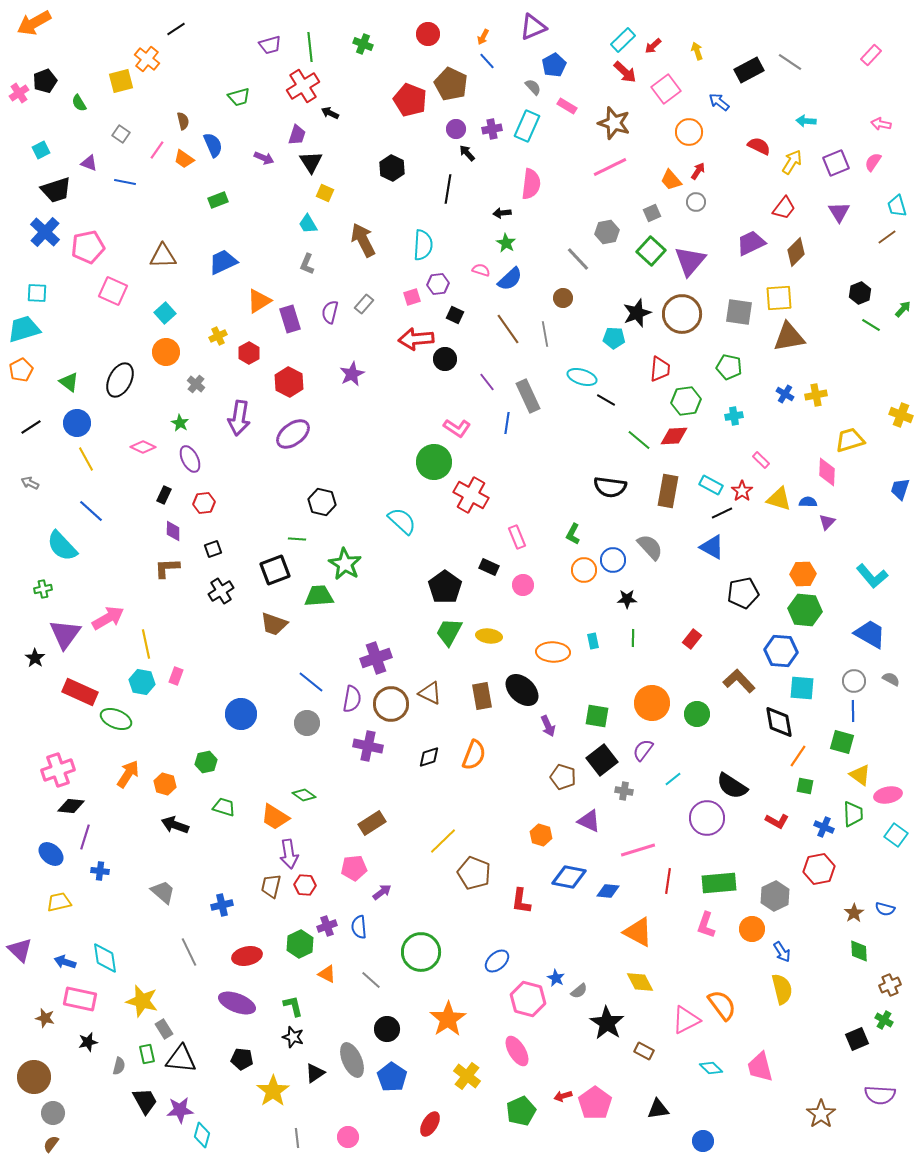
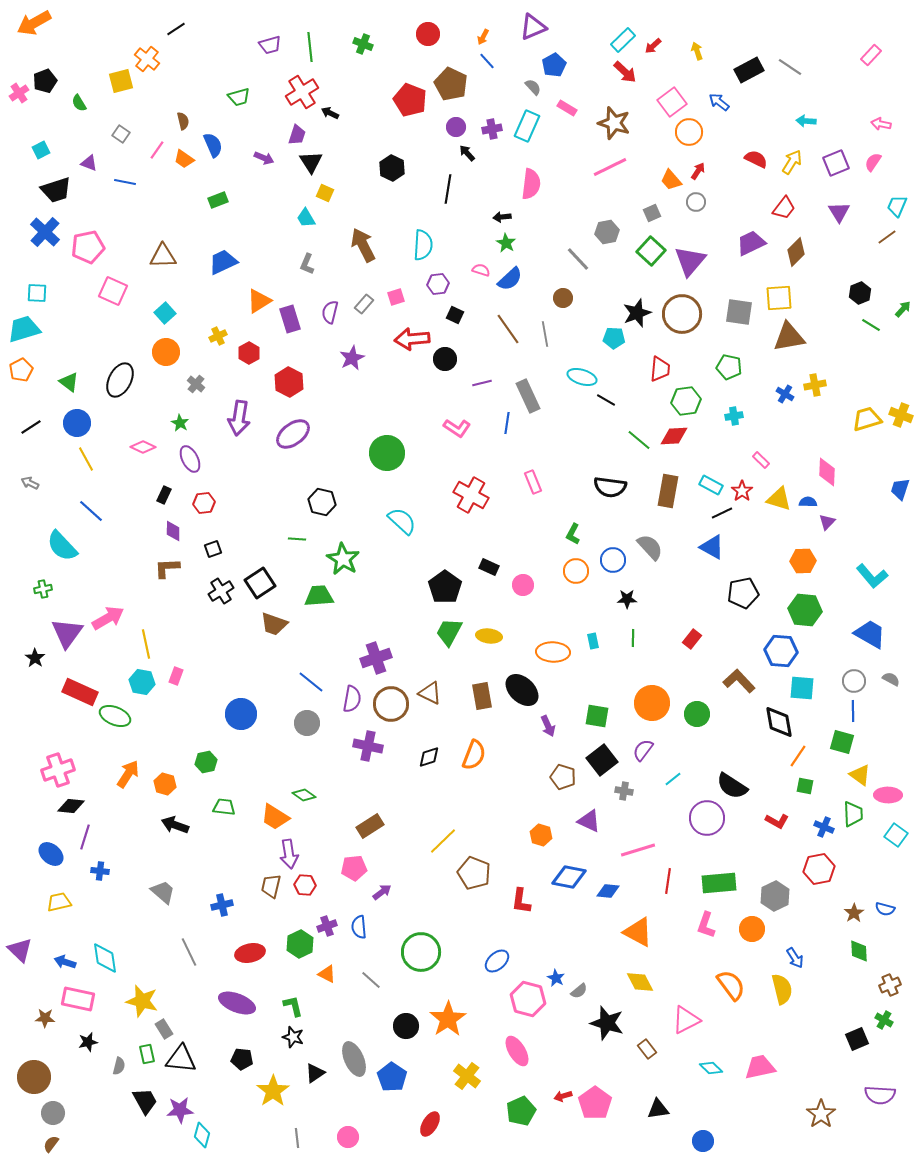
gray line at (790, 62): moved 5 px down
red cross at (303, 86): moved 1 px left, 6 px down
pink square at (666, 89): moved 6 px right, 13 px down
pink rectangle at (567, 106): moved 2 px down
purple circle at (456, 129): moved 2 px up
red semicircle at (759, 146): moved 3 px left, 13 px down
cyan trapezoid at (897, 206): rotated 40 degrees clockwise
black arrow at (502, 213): moved 4 px down
cyan trapezoid at (308, 224): moved 2 px left, 6 px up
brown arrow at (363, 240): moved 5 px down
pink square at (412, 297): moved 16 px left
red arrow at (416, 339): moved 4 px left
purple star at (352, 374): moved 16 px up
purple line at (487, 382): moved 5 px left, 1 px down; rotated 66 degrees counterclockwise
yellow cross at (816, 395): moved 1 px left, 10 px up
yellow trapezoid at (850, 440): moved 17 px right, 21 px up
green circle at (434, 462): moved 47 px left, 9 px up
pink rectangle at (517, 537): moved 16 px right, 55 px up
green star at (345, 564): moved 2 px left, 5 px up
black square at (275, 570): moved 15 px left, 13 px down; rotated 12 degrees counterclockwise
orange circle at (584, 570): moved 8 px left, 1 px down
orange hexagon at (803, 574): moved 13 px up
purple triangle at (65, 634): moved 2 px right, 1 px up
green ellipse at (116, 719): moved 1 px left, 3 px up
pink ellipse at (888, 795): rotated 12 degrees clockwise
green trapezoid at (224, 807): rotated 10 degrees counterclockwise
brown rectangle at (372, 823): moved 2 px left, 3 px down
blue arrow at (782, 952): moved 13 px right, 6 px down
red ellipse at (247, 956): moved 3 px right, 3 px up
pink rectangle at (80, 999): moved 2 px left
orange semicircle at (722, 1005): moved 9 px right, 20 px up
brown star at (45, 1018): rotated 12 degrees counterclockwise
black star at (607, 1023): rotated 16 degrees counterclockwise
black circle at (387, 1029): moved 19 px right, 3 px up
brown rectangle at (644, 1051): moved 3 px right, 2 px up; rotated 24 degrees clockwise
gray ellipse at (352, 1060): moved 2 px right, 1 px up
pink trapezoid at (760, 1067): rotated 92 degrees clockwise
